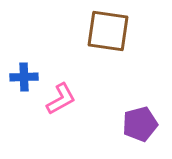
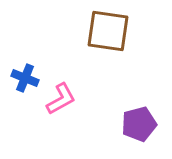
blue cross: moved 1 px right, 1 px down; rotated 24 degrees clockwise
purple pentagon: moved 1 px left
